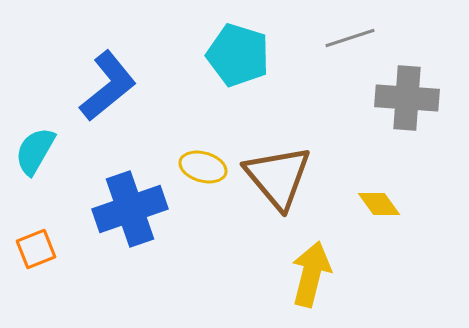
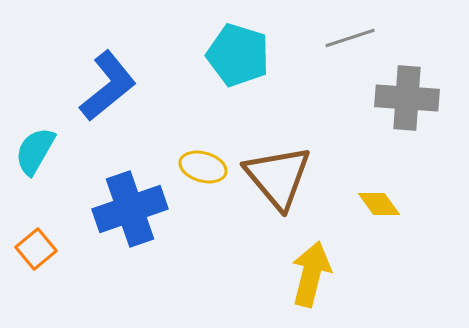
orange square: rotated 18 degrees counterclockwise
